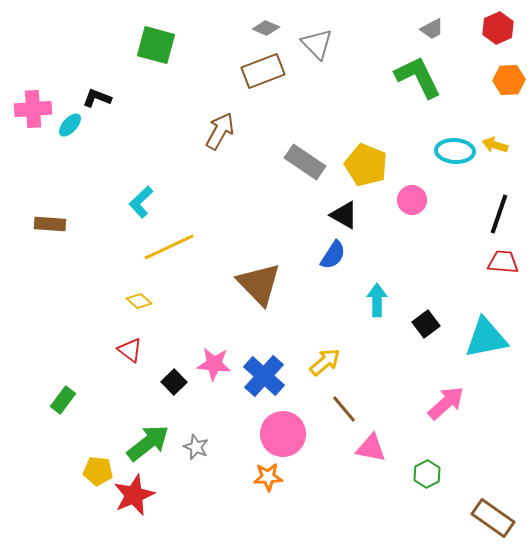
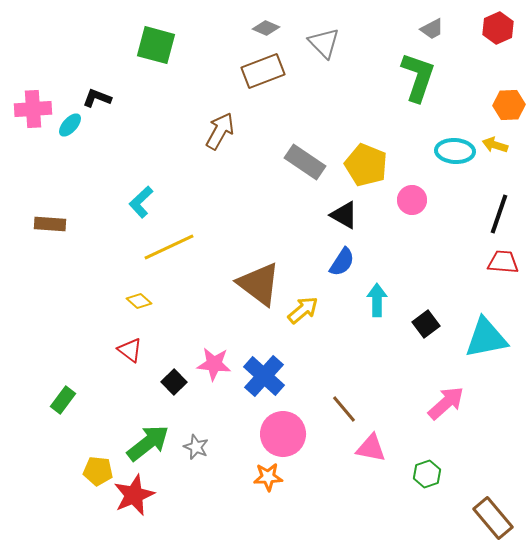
gray triangle at (317, 44): moved 7 px right, 1 px up
green L-shape at (418, 77): rotated 45 degrees clockwise
orange hexagon at (509, 80): moved 25 px down
blue semicircle at (333, 255): moved 9 px right, 7 px down
brown triangle at (259, 284): rotated 9 degrees counterclockwise
yellow arrow at (325, 362): moved 22 px left, 52 px up
green hexagon at (427, 474): rotated 8 degrees clockwise
brown rectangle at (493, 518): rotated 15 degrees clockwise
